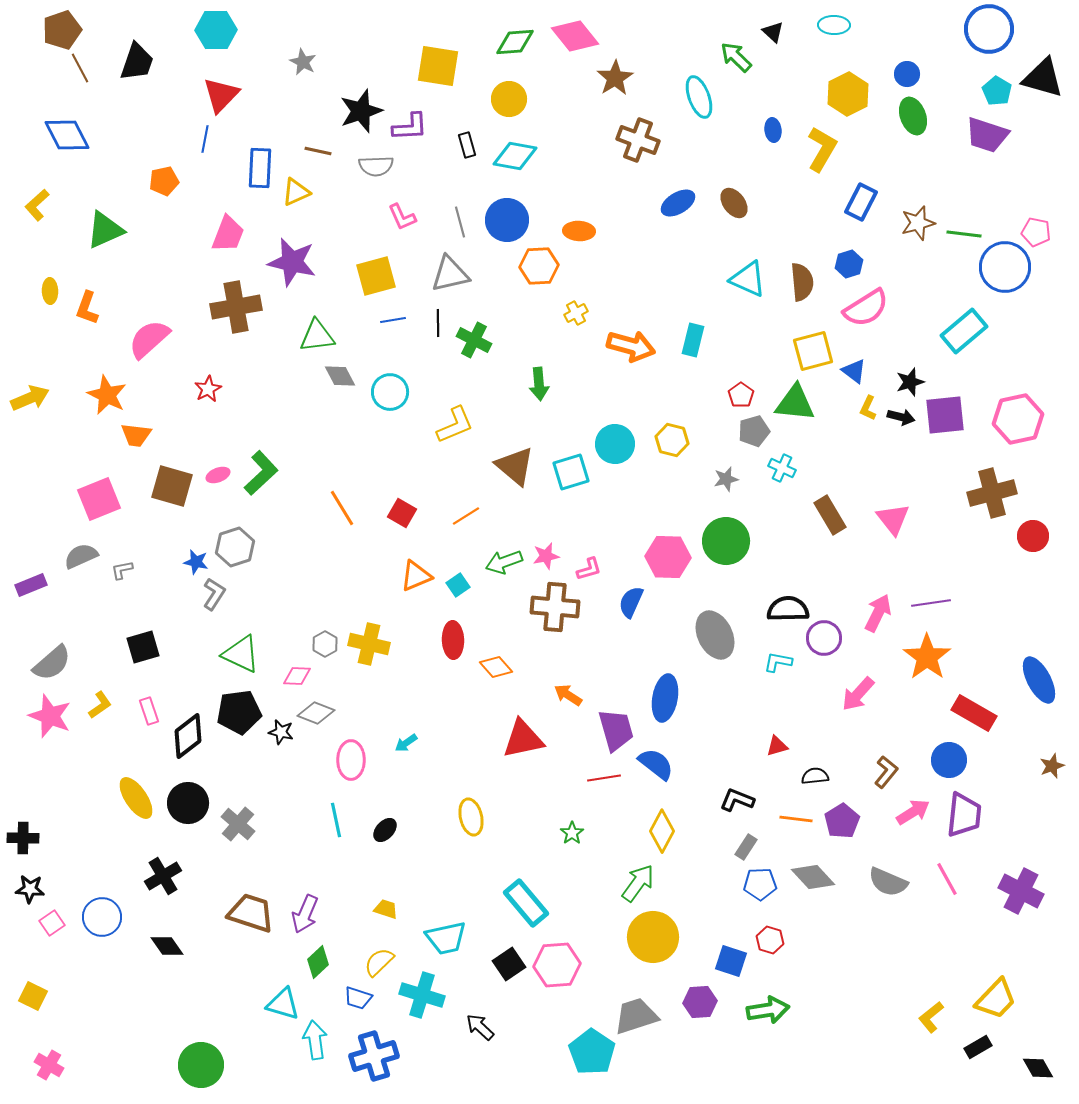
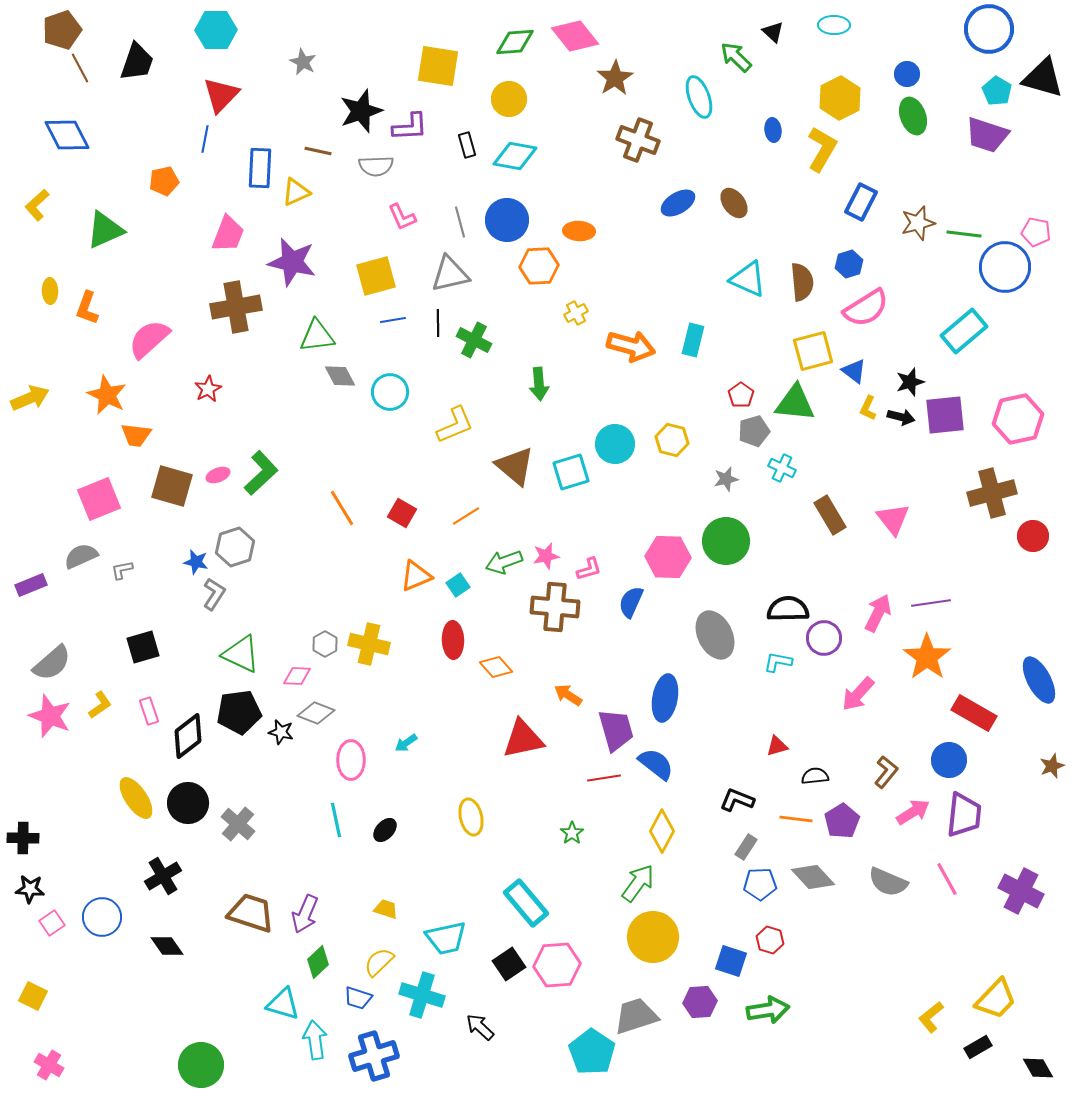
yellow hexagon at (848, 94): moved 8 px left, 4 px down
